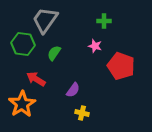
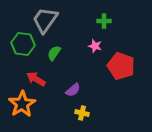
purple semicircle: rotated 14 degrees clockwise
